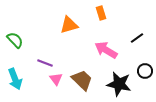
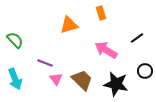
black star: moved 3 px left
